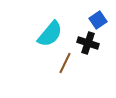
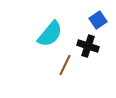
black cross: moved 3 px down
brown line: moved 2 px down
